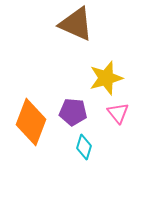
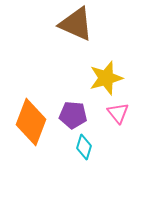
purple pentagon: moved 3 px down
